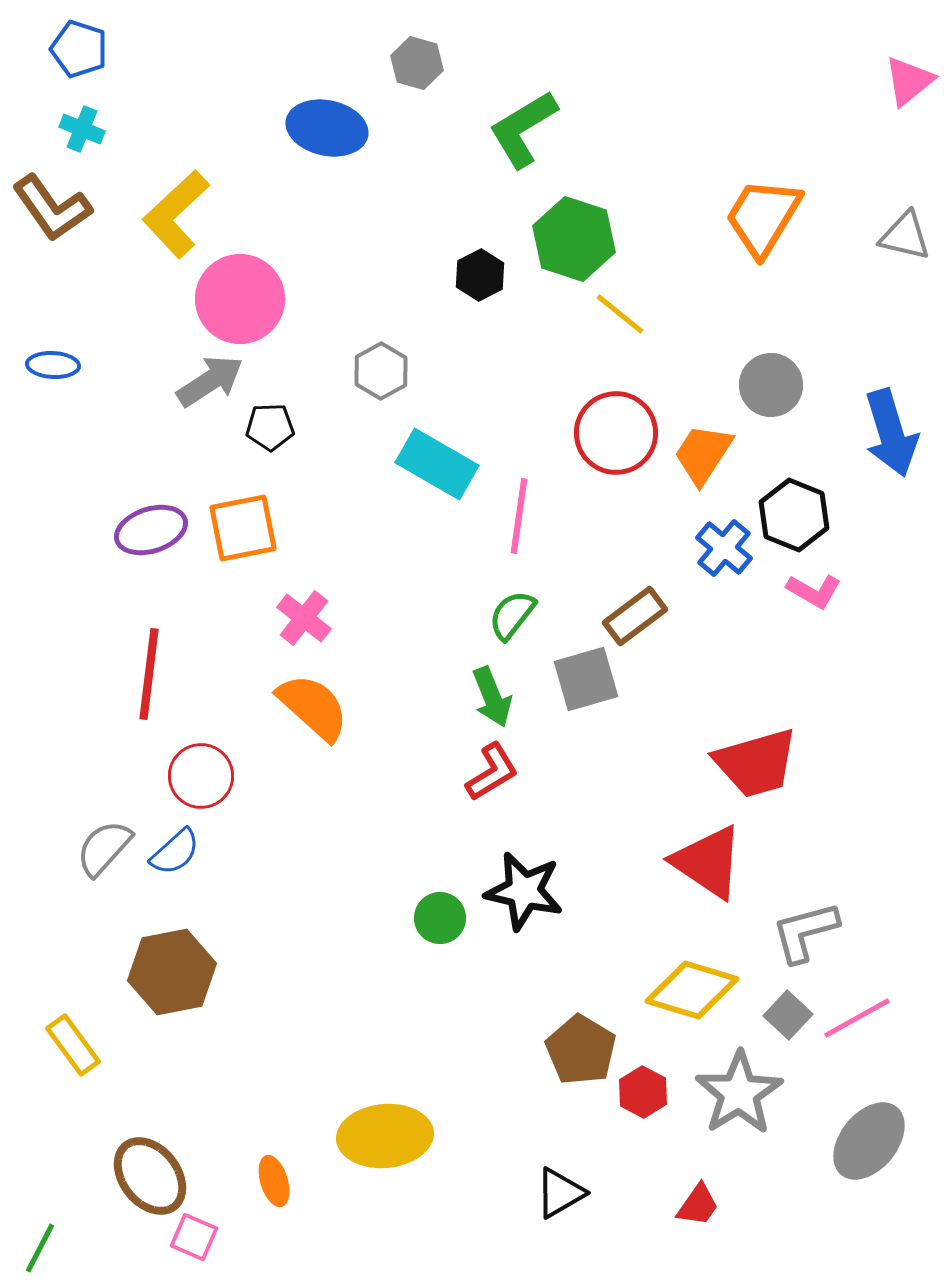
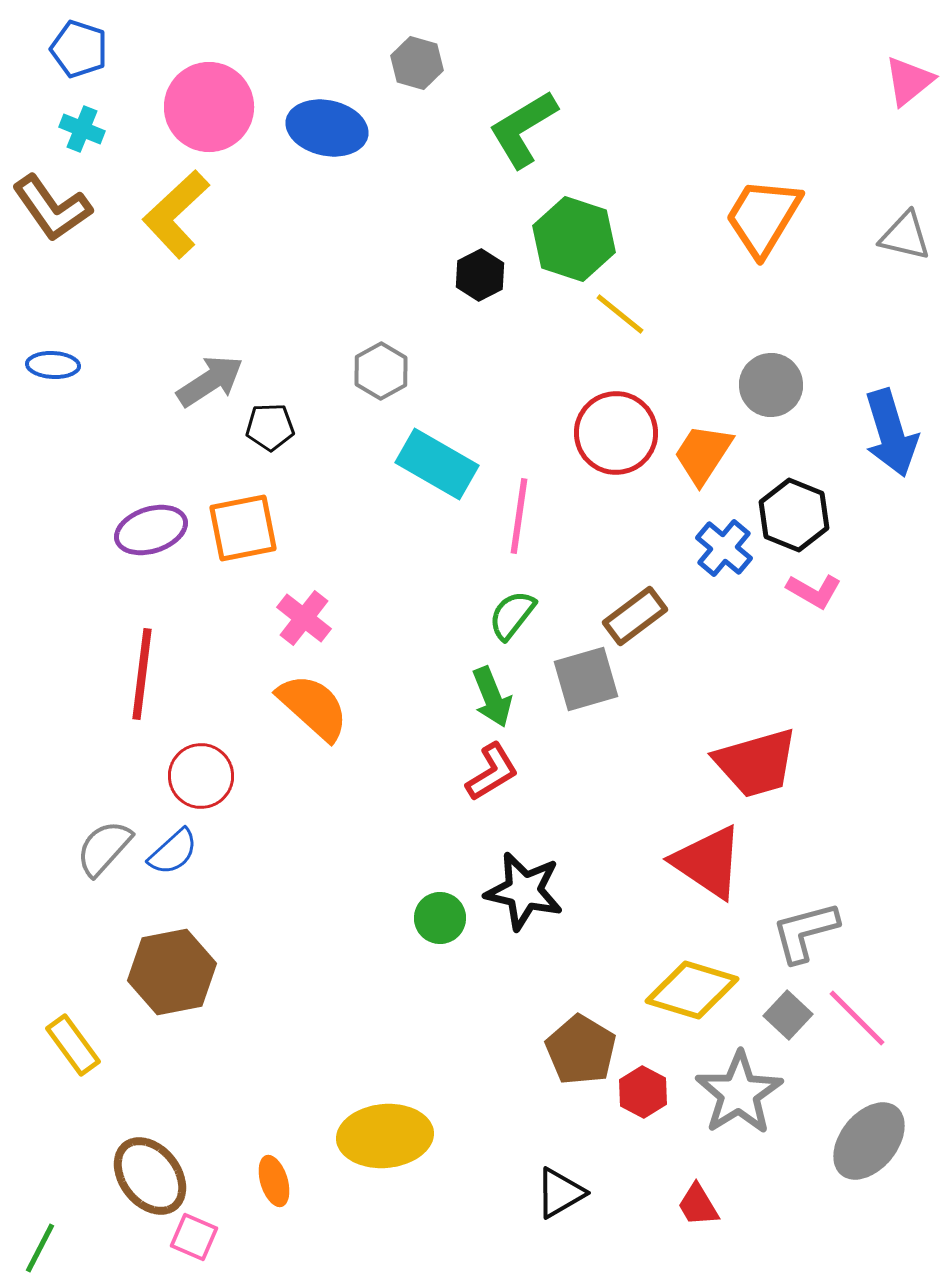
pink circle at (240, 299): moved 31 px left, 192 px up
red line at (149, 674): moved 7 px left
blue semicircle at (175, 852): moved 2 px left
pink line at (857, 1018): rotated 74 degrees clockwise
red trapezoid at (698, 1205): rotated 114 degrees clockwise
